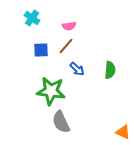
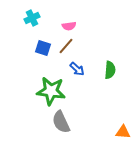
cyan cross: rotated 28 degrees clockwise
blue square: moved 2 px right, 2 px up; rotated 21 degrees clockwise
orange triangle: rotated 21 degrees counterclockwise
